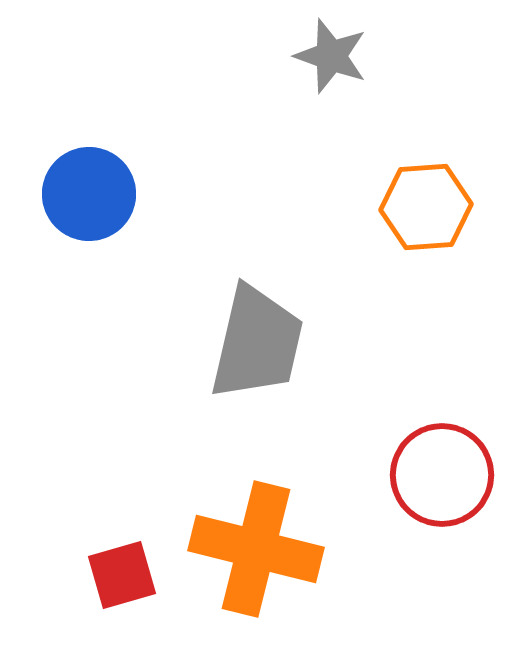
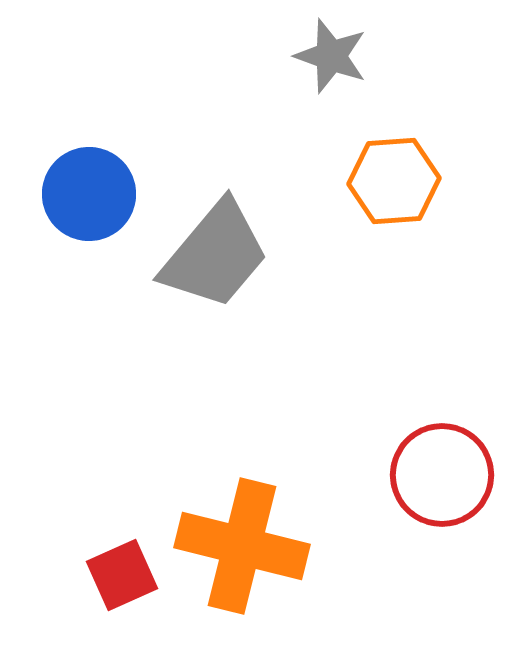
orange hexagon: moved 32 px left, 26 px up
gray trapezoid: moved 42 px left, 88 px up; rotated 27 degrees clockwise
orange cross: moved 14 px left, 3 px up
red square: rotated 8 degrees counterclockwise
